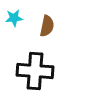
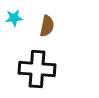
black cross: moved 2 px right, 2 px up
